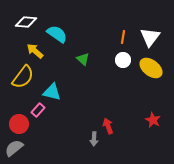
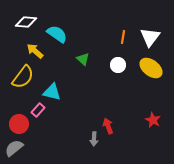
white circle: moved 5 px left, 5 px down
